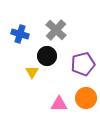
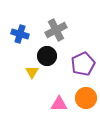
gray cross: rotated 20 degrees clockwise
purple pentagon: rotated 10 degrees counterclockwise
